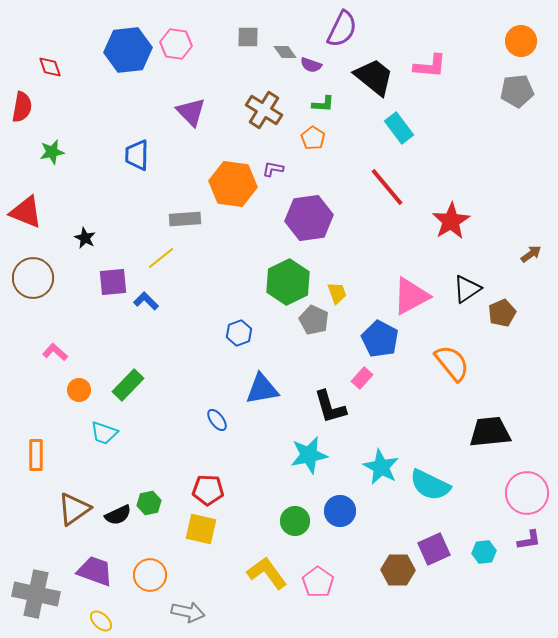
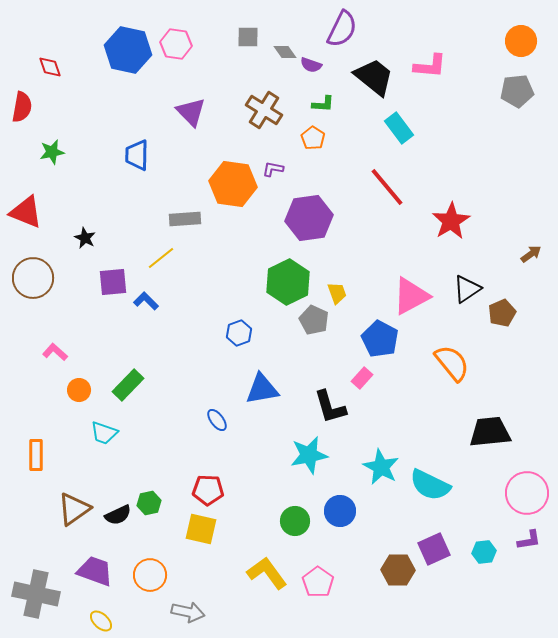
blue hexagon at (128, 50): rotated 18 degrees clockwise
